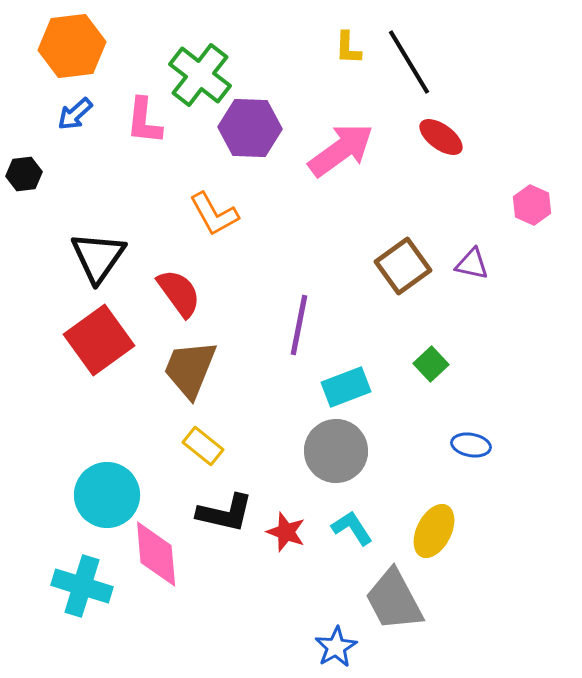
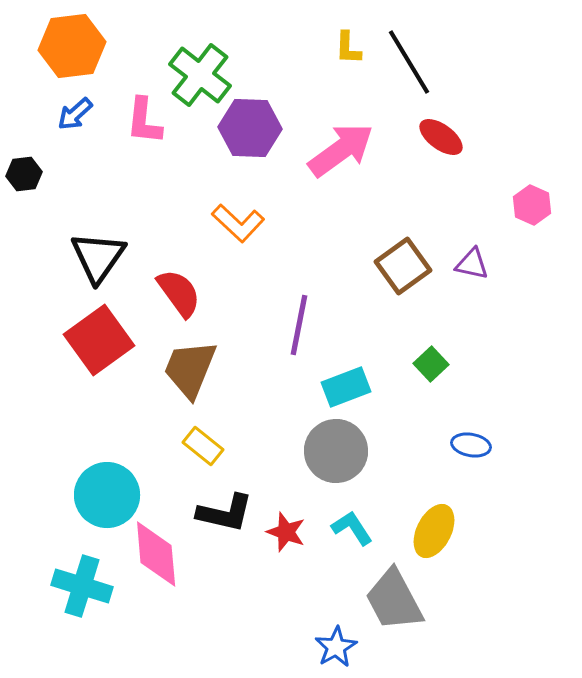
orange L-shape: moved 24 px right, 9 px down; rotated 18 degrees counterclockwise
